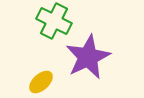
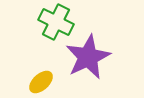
green cross: moved 2 px right, 1 px down
